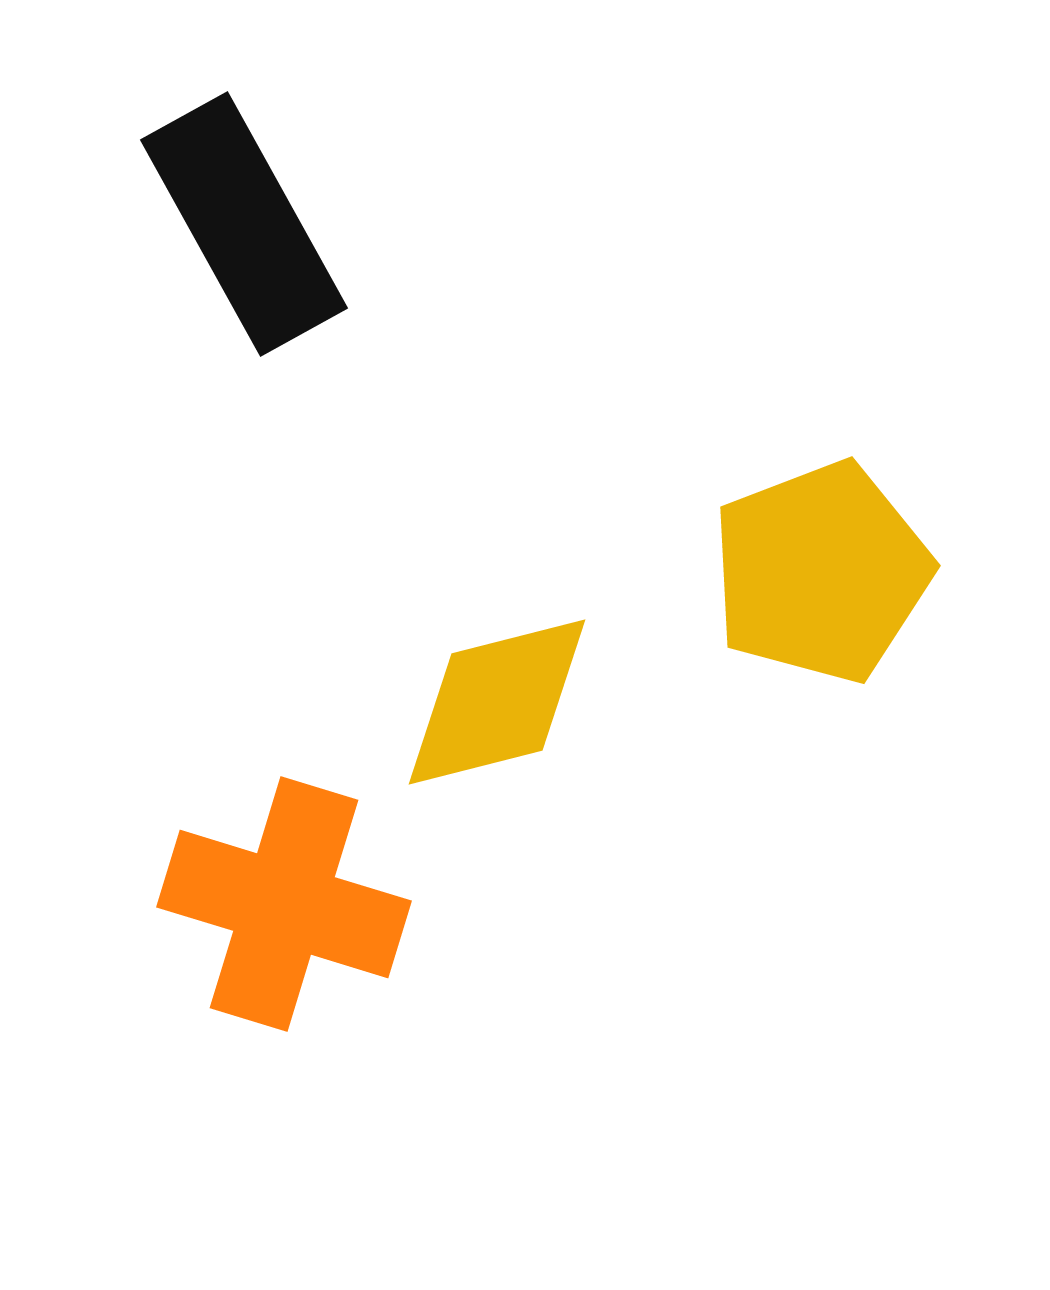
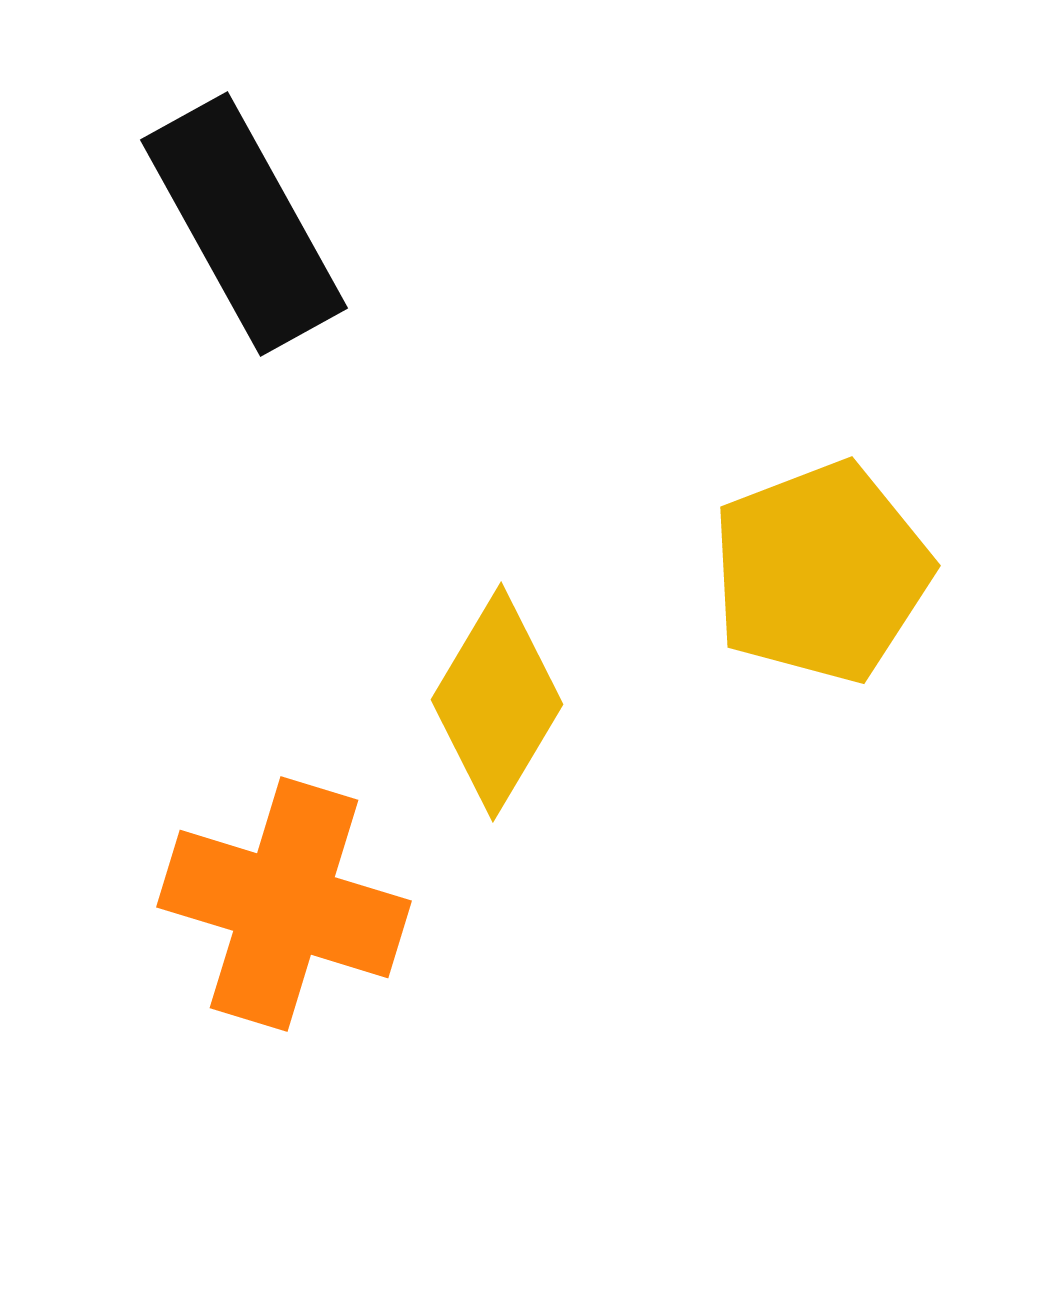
yellow diamond: rotated 45 degrees counterclockwise
